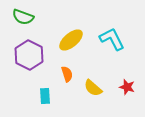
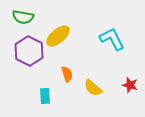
green semicircle: rotated 10 degrees counterclockwise
yellow ellipse: moved 13 px left, 4 px up
purple hexagon: moved 4 px up
red star: moved 3 px right, 2 px up
